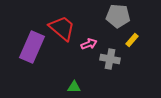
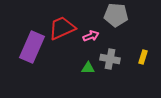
gray pentagon: moved 2 px left, 1 px up
red trapezoid: rotated 64 degrees counterclockwise
yellow rectangle: moved 11 px right, 17 px down; rotated 24 degrees counterclockwise
pink arrow: moved 2 px right, 8 px up
green triangle: moved 14 px right, 19 px up
